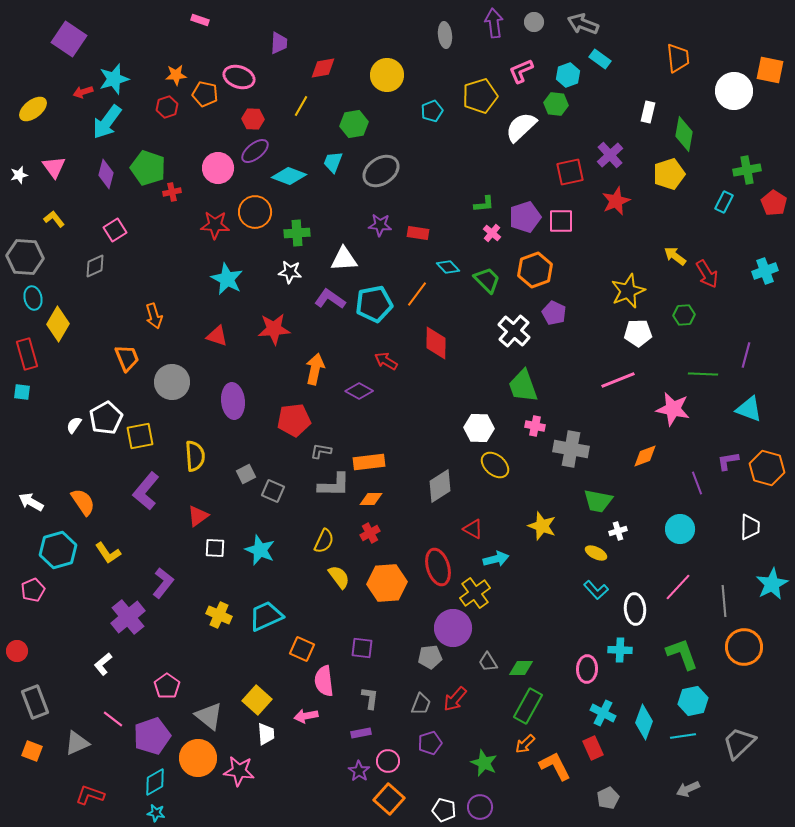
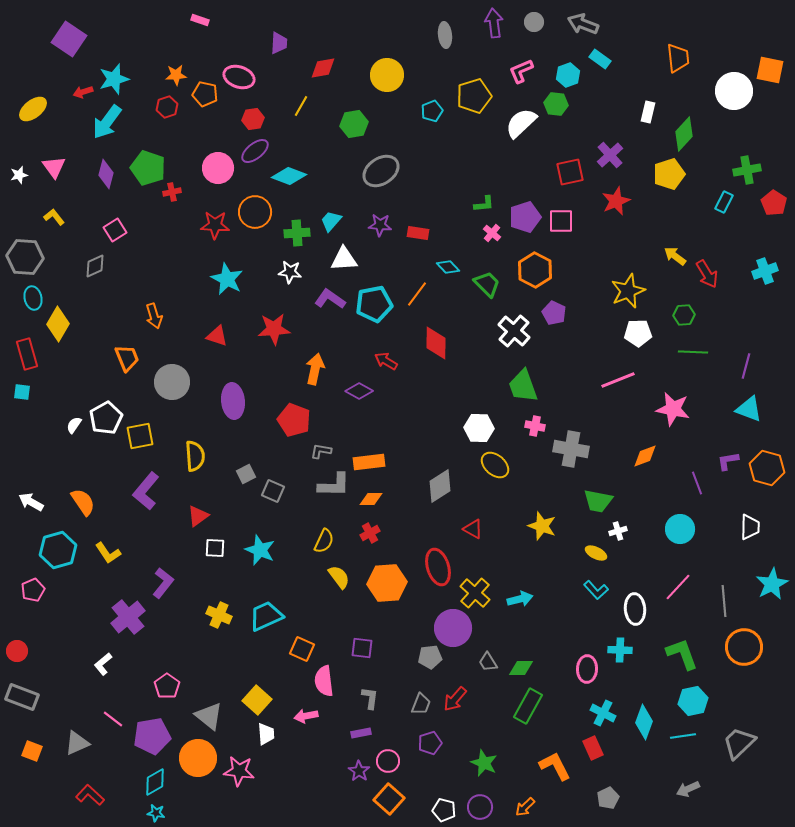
yellow pentagon at (480, 96): moved 6 px left
red hexagon at (253, 119): rotated 10 degrees counterclockwise
white semicircle at (521, 127): moved 4 px up
green diamond at (684, 134): rotated 32 degrees clockwise
cyan trapezoid at (333, 162): moved 2 px left, 59 px down; rotated 20 degrees clockwise
yellow L-shape at (54, 219): moved 2 px up
orange hexagon at (535, 270): rotated 12 degrees counterclockwise
green trapezoid at (487, 280): moved 4 px down
purple line at (746, 355): moved 11 px down
green line at (703, 374): moved 10 px left, 22 px up
red pentagon at (294, 420): rotated 28 degrees clockwise
cyan arrow at (496, 559): moved 24 px right, 40 px down
yellow cross at (475, 593): rotated 12 degrees counterclockwise
gray rectangle at (35, 702): moved 13 px left, 5 px up; rotated 48 degrees counterclockwise
purple pentagon at (152, 736): rotated 9 degrees clockwise
orange arrow at (525, 744): moved 63 px down
red L-shape at (90, 795): rotated 24 degrees clockwise
